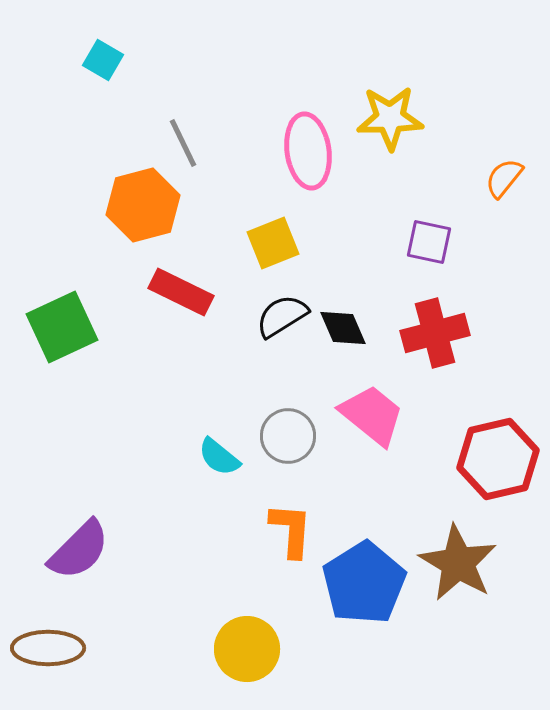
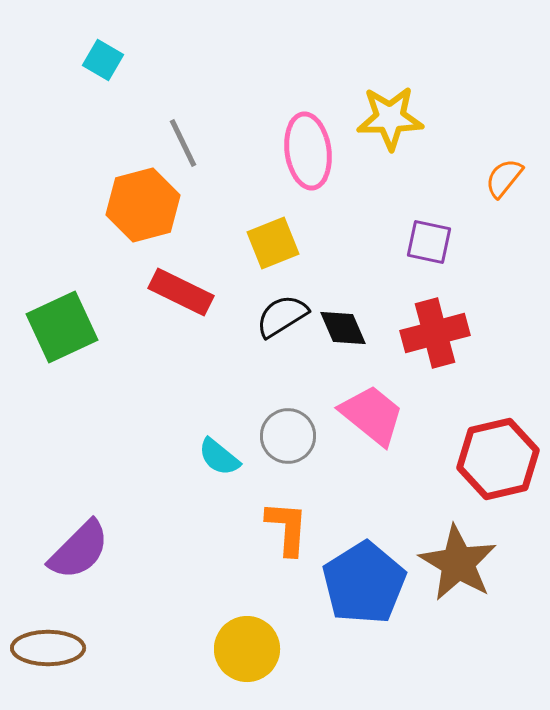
orange L-shape: moved 4 px left, 2 px up
